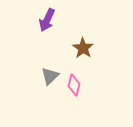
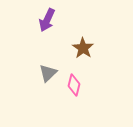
gray triangle: moved 2 px left, 3 px up
